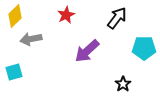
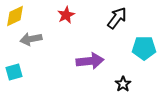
yellow diamond: rotated 20 degrees clockwise
purple arrow: moved 3 px right, 10 px down; rotated 144 degrees counterclockwise
